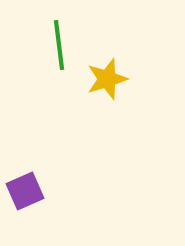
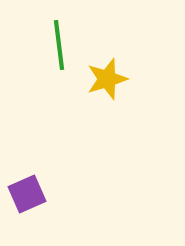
purple square: moved 2 px right, 3 px down
